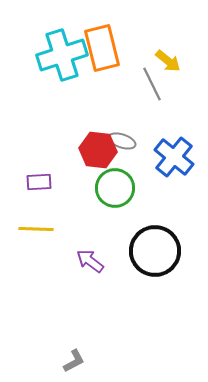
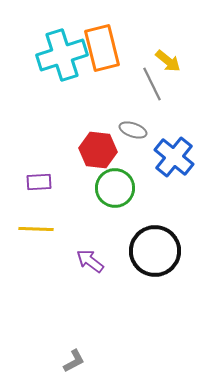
gray ellipse: moved 11 px right, 11 px up
